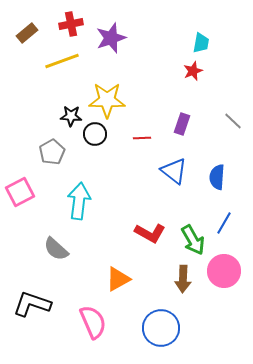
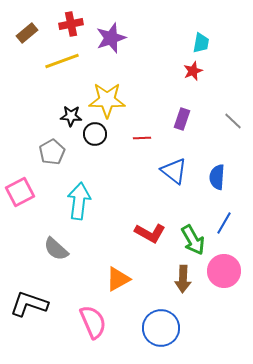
purple rectangle: moved 5 px up
black L-shape: moved 3 px left
